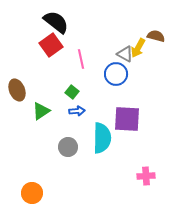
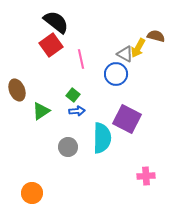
green square: moved 1 px right, 3 px down
purple square: rotated 24 degrees clockwise
